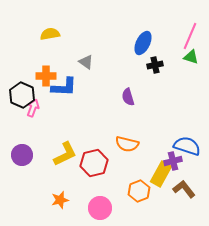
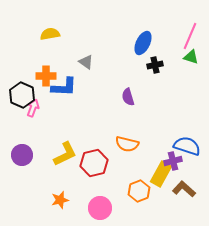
brown L-shape: rotated 10 degrees counterclockwise
